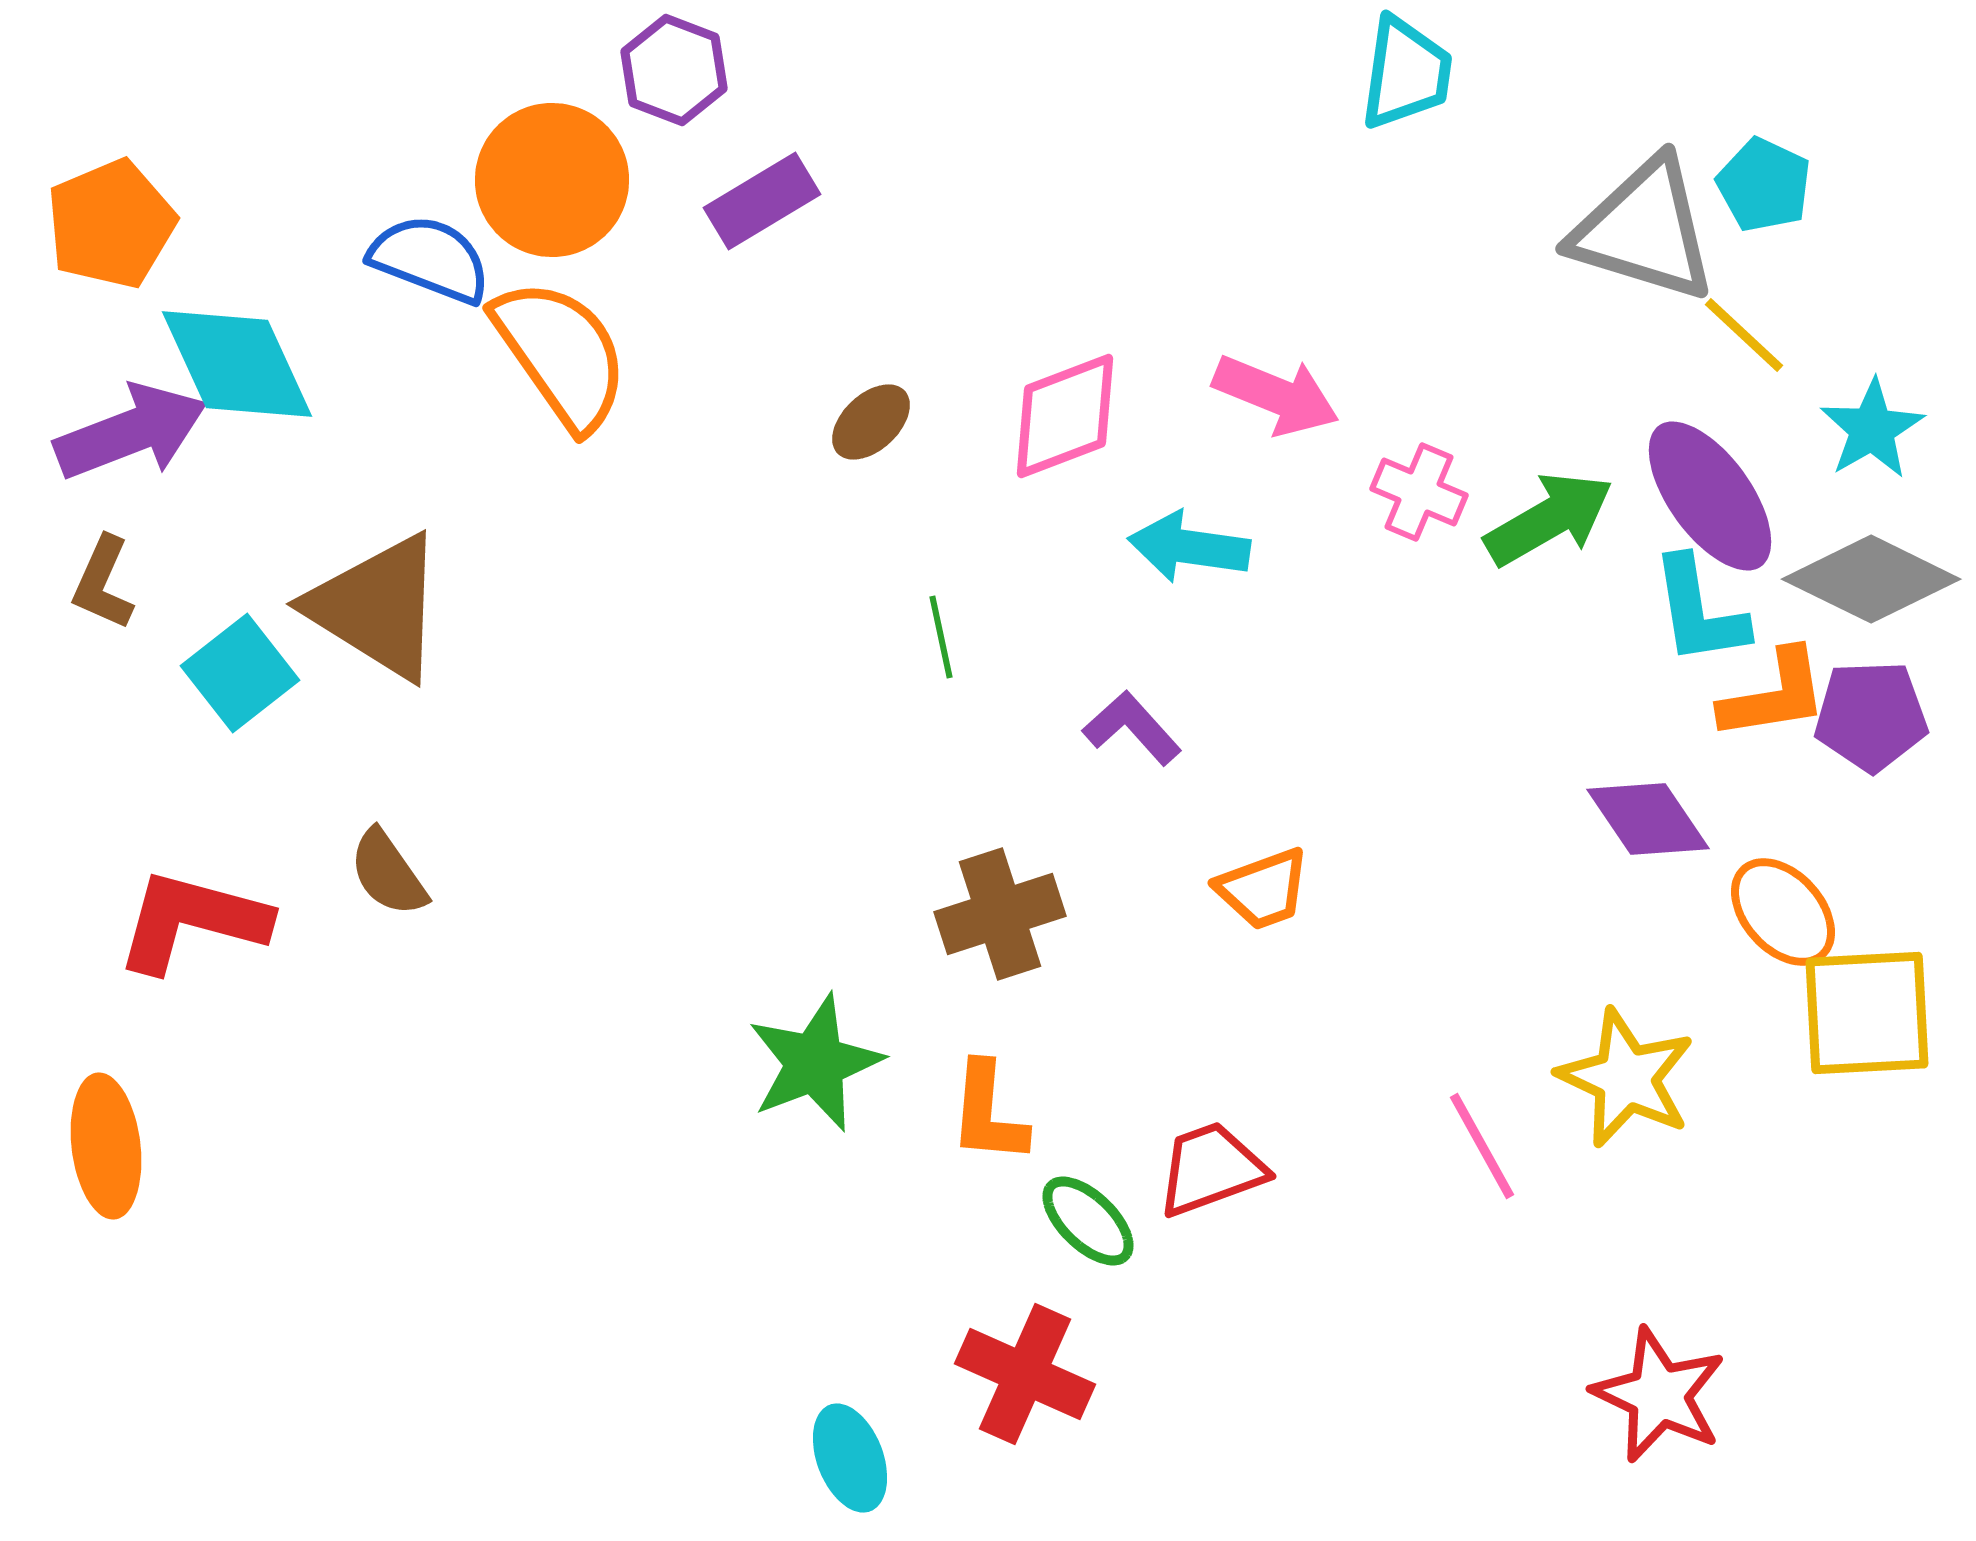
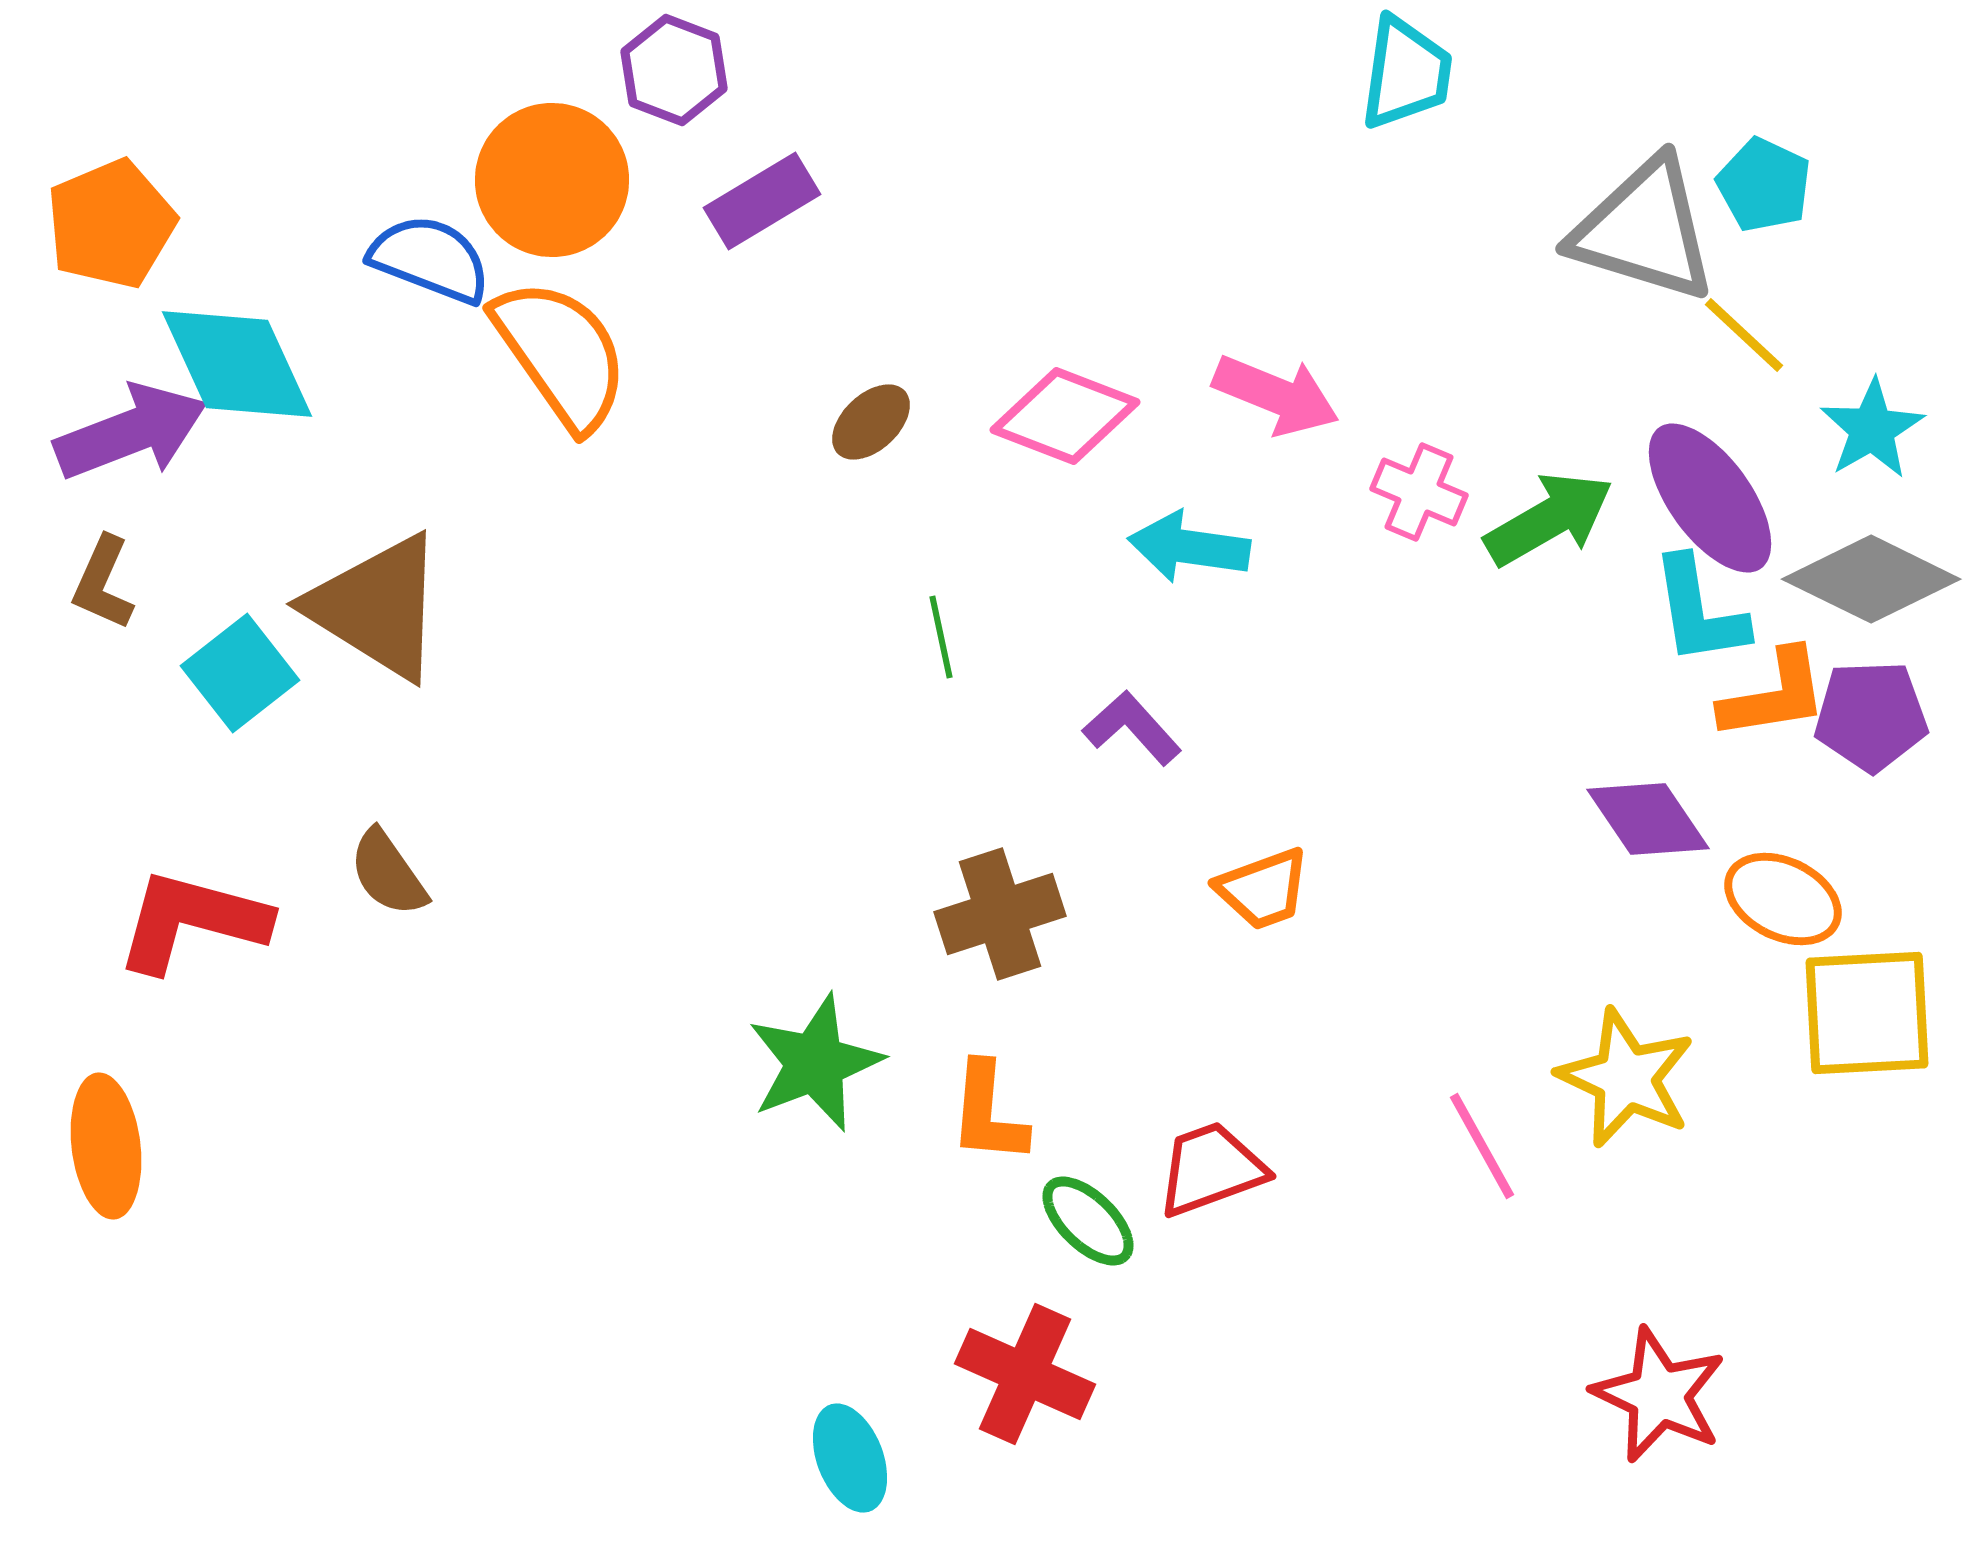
pink diamond at (1065, 416): rotated 42 degrees clockwise
purple ellipse at (1710, 496): moved 2 px down
orange ellipse at (1783, 912): moved 13 px up; rotated 22 degrees counterclockwise
